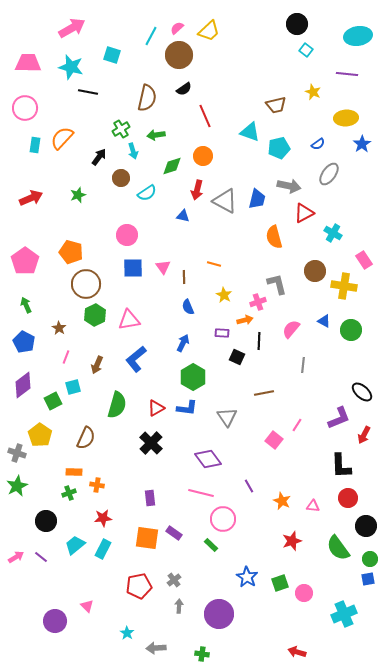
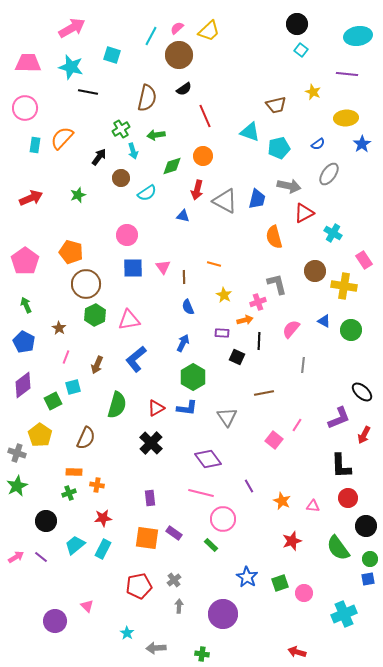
cyan square at (306, 50): moved 5 px left
purple circle at (219, 614): moved 4 px right
